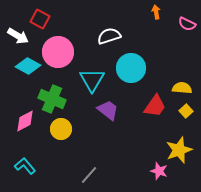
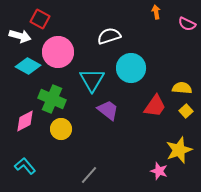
white arrow: moved 2 px right; rotated 15 degrees counterclockwise
